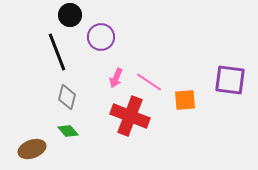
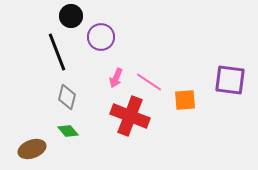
black circle: moved 1 px right, 1 px down
